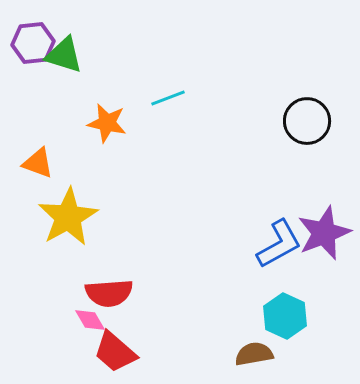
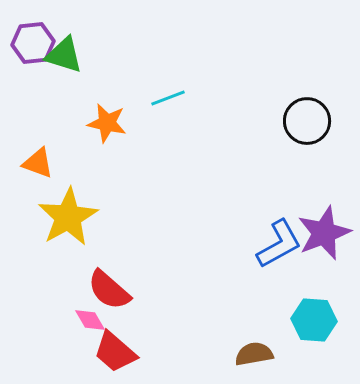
red semicircle: moved 3 px up; rotated 45 degrees clockwise
cyan hexagon: moved 29 px right, 4 px down; rotated 21 degrees counterclockwise
